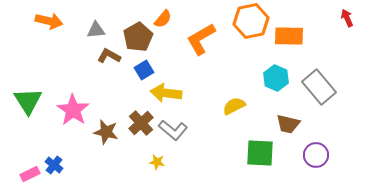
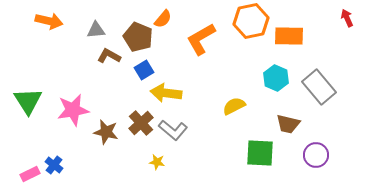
brown pentagon: rotated 20 degrees counterclockwise
pink star: rotated 28 degrees clockwise
